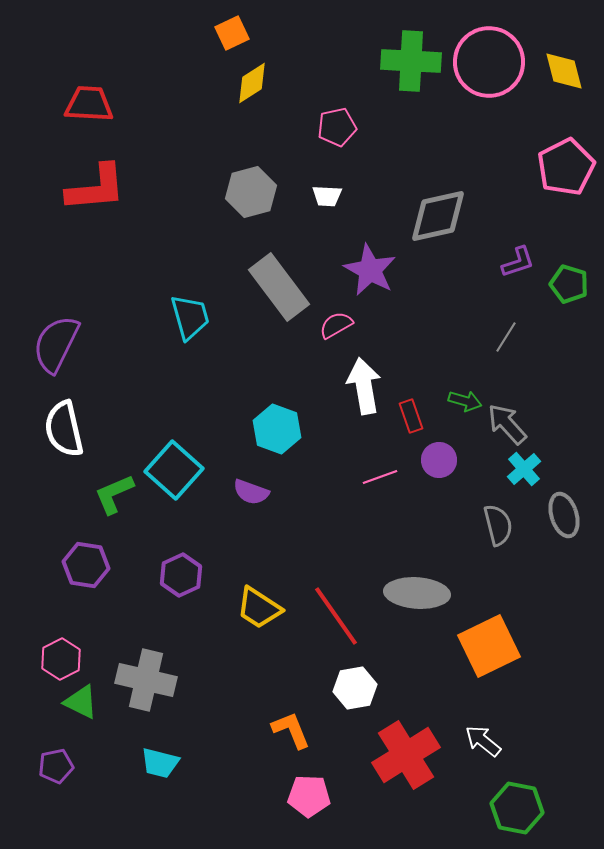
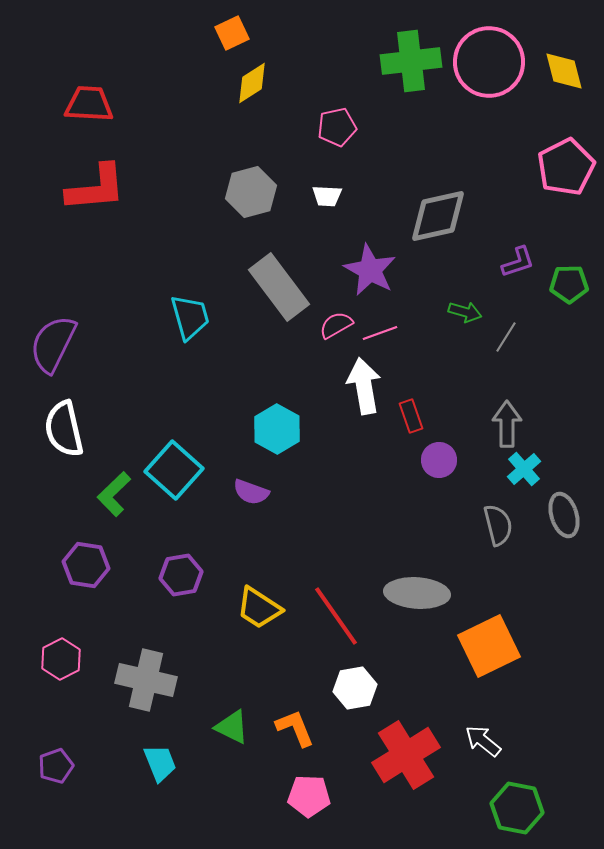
green cross at (411, 61): rotated 10 degrees counterclockwise
green pentagon at (569, 284): rotated 18 degrees counterclockwise
purple semicircle at (56, 344): moved 3 px left
green arrow at (465, 401): moved 89 px up
gray arrow at (507, 424): rotated 42 degrees clockwise
cyan hexagon at (277, 429): rotated 9 degrees clockwise
pink line at (380, 477): moved 144 px up
green L-shape at (114, 494): rotated 21 degrees counterclockwise
purple hexagon at (181, 575): rotated 15 degrees clockwise
green triangle at (81, 702): moved 151 px right, 25 px down
orange L-shape at (291, 730): moved 4 px right, 2 px up
cyan trapezoid at (160, 763): rotated 126 degrees counterclockwise
purple pentagon at (56, 766): rotated 8 degrees counterclockwise
